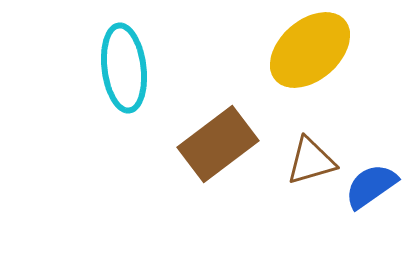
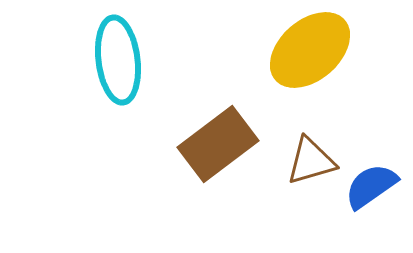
cyan ellipse: moved 6 px left, 8 px up
